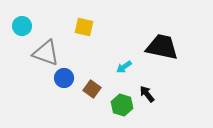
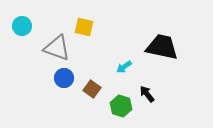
gray triangle: moved 11 px right, 5 px up
green hexagon: moved 1 px left, 1 px down
